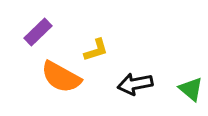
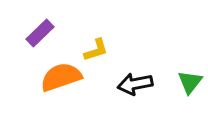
purple rectangle: moved 2 px right, 1 px down
orange semicircle: rotated 132 degrees clockwise
green triangle: moved 1 px left, 7 px up; rotated 28 degrees clockwise
